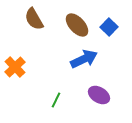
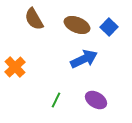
brown ellipse: rotated 25 degrees counterclockwise
purple ellipse: moved 3 px left, 5 px down
